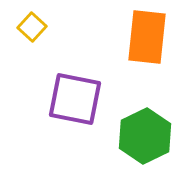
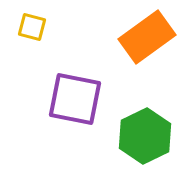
yellow square: rotated 28 degrees counterclockwise
orange rectangle: rotated 48 degrees clockwise
